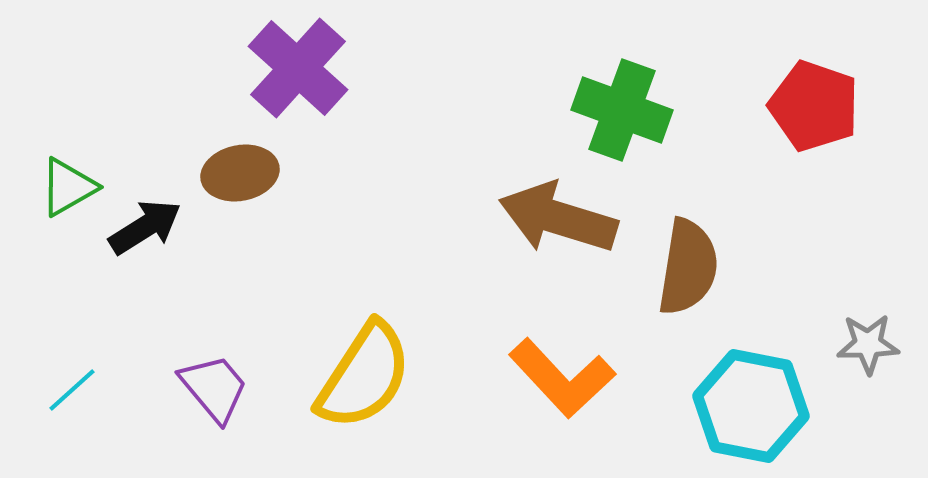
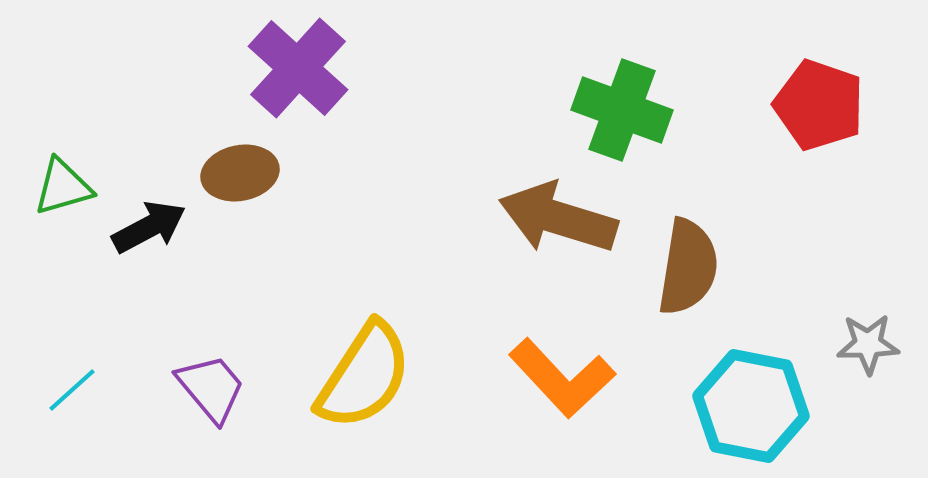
red pentagon: moved 5 px right, 1 px up
green triangle: moved 5 px left; rotated 14 degrees clockwise
black arrow: moved 4 px right; rotated 4 degrees clockwise
purple trapezoid: moved 3 px left
